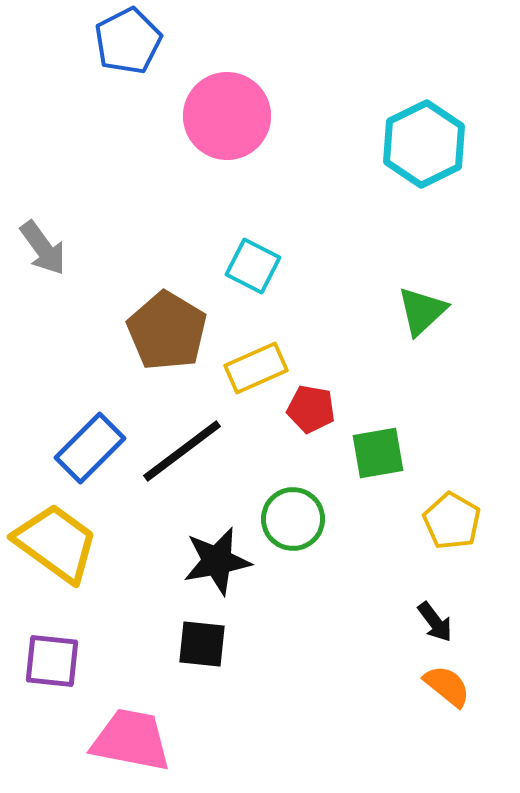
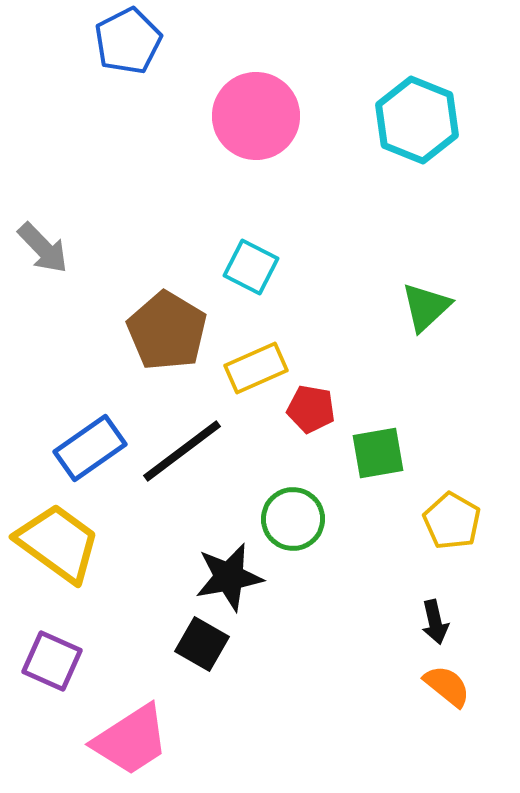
pink circle: moved 29 px right
cyan hexagon: moved 7 px left, 24 px up; rotated 12 degrees counterclockwise
gray arrow: rotated 8 degrees counterclockwise
cyan square: moved 2 px left, 1 px down
green triangle: moved 4 px right, 4 px up
blue rectangle: rotated 10 degrees clockwise
yellow trapezoid: moved 2 px right
black star: moved 12 px right, 16 px down
black arrow: rotated 24 degrees clockwise
black square: rotated 24 degrees clockwise
purple square: rotated 18 degrees clockwise
pink trapezoid: rotated 136 degrees clockwise
